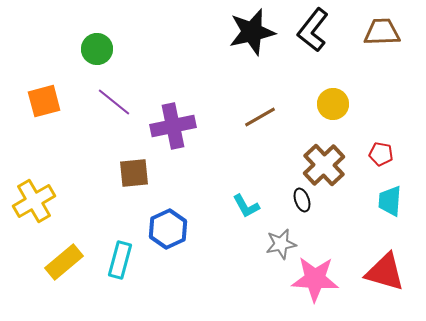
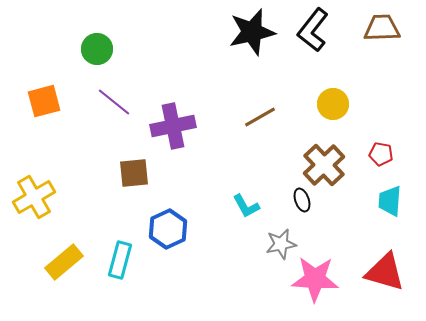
brown trapezoid: moved 4 px up
yellow cross: moved 4 px up
